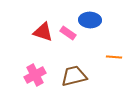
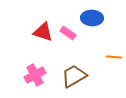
blue ellipse: moved 2 px right, 2 px up
brown trapezoid: rotated 16 degrees counterclockwise
